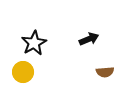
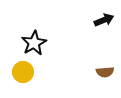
black arrow: moved 15 px right, 19 px up
